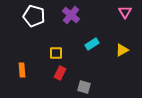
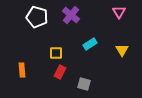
pink triangle: moved 6 px left
white pentagon: moved 3 px right, 1 px down
cyan rectangle: moved 2 px left
yellow triangle: rotated 32 degrees counterclockwise
red rectangle: moved 1 px up
gray square: moved 3 px up
